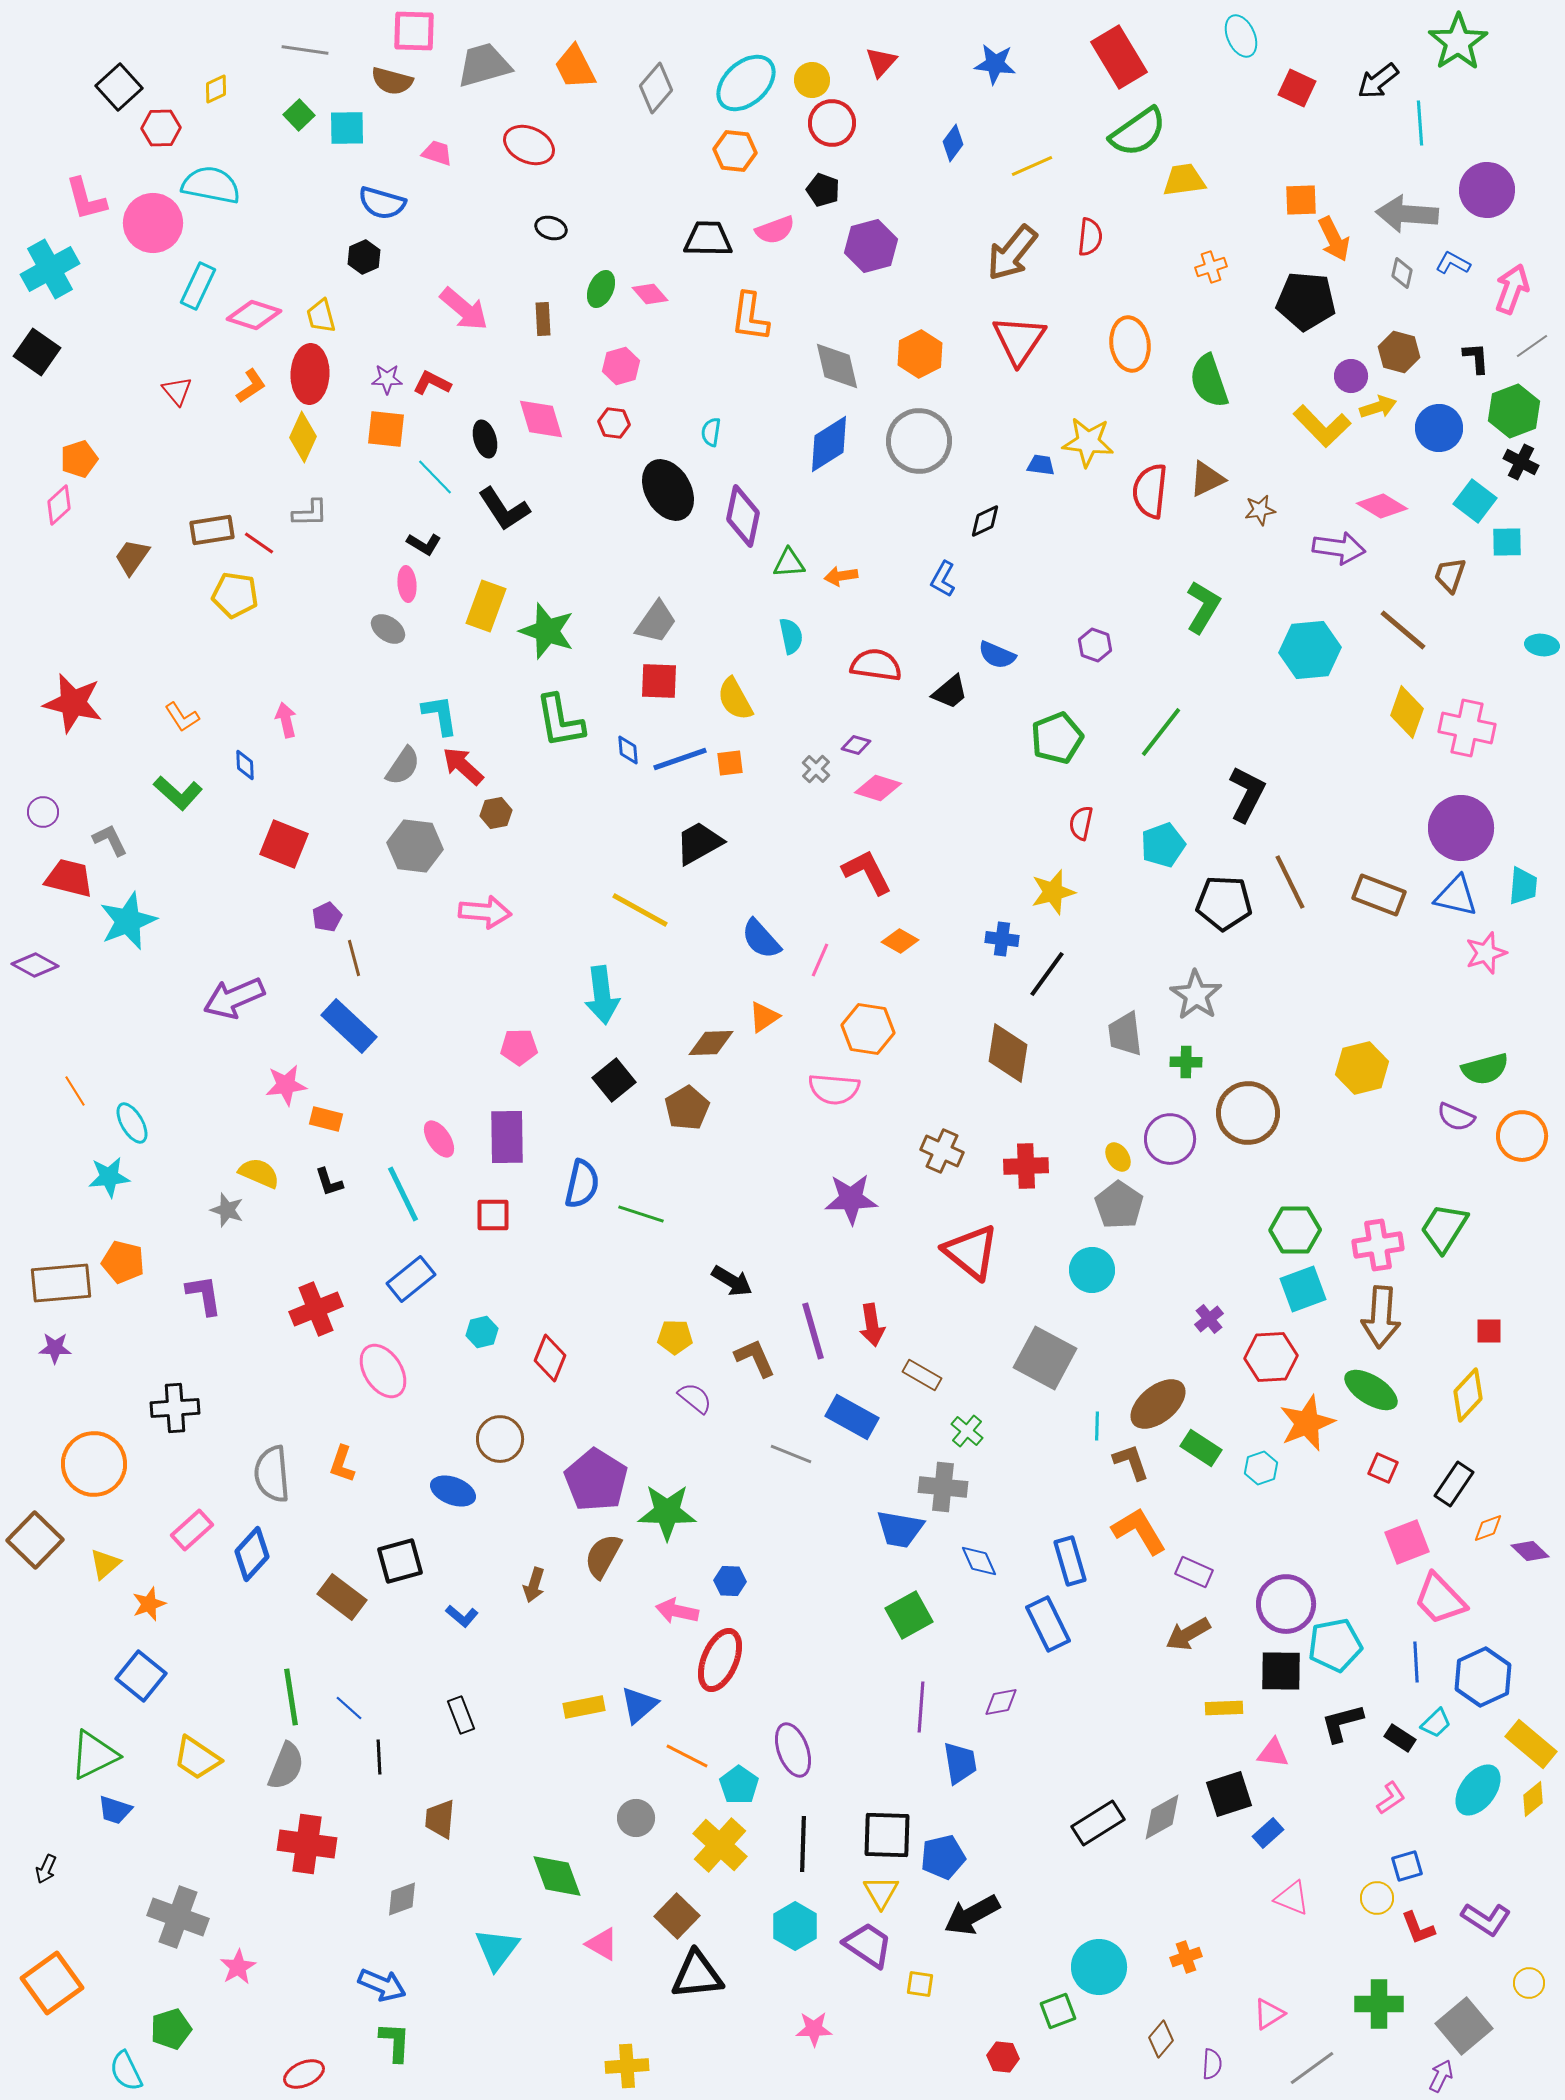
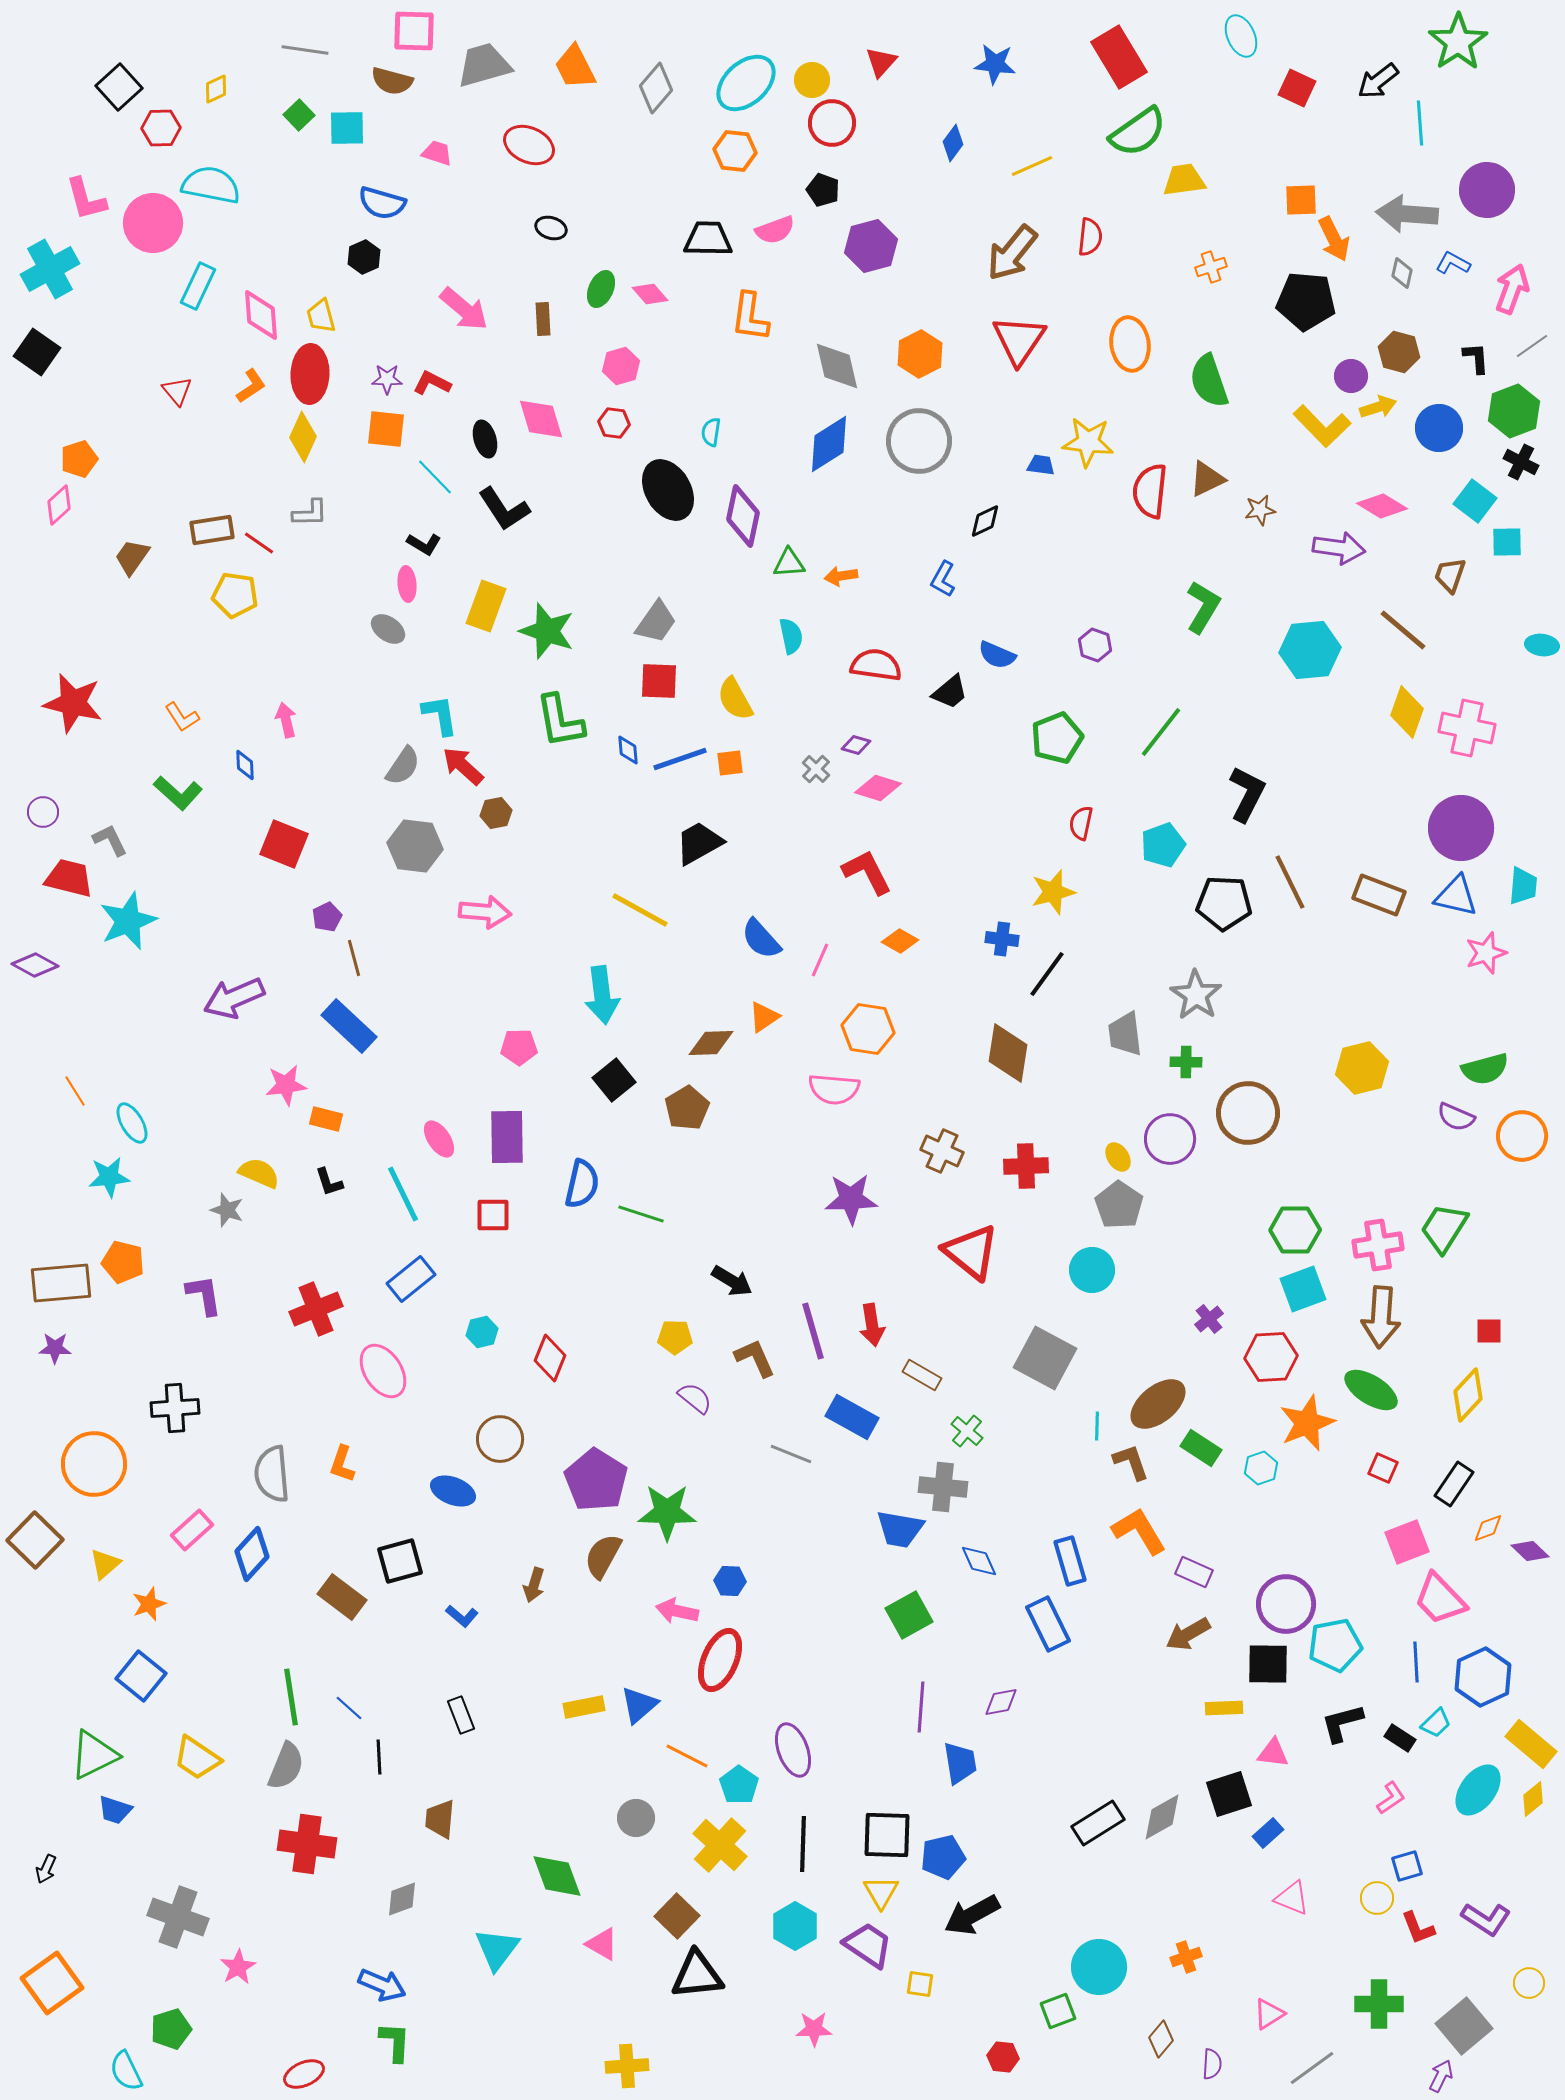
pink diamond at (254, 315): moved 7 px right; rotated 68 degrees clockwise
black square at (1281, 1671): moved 13 px left, 7 px up
